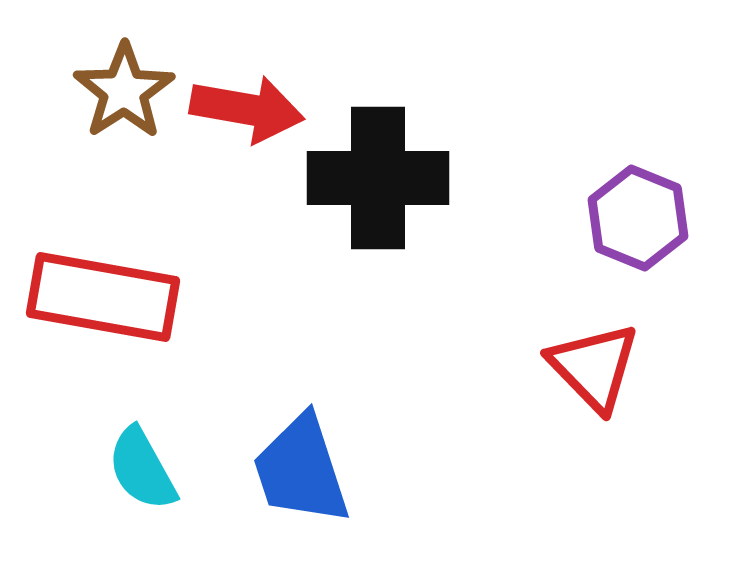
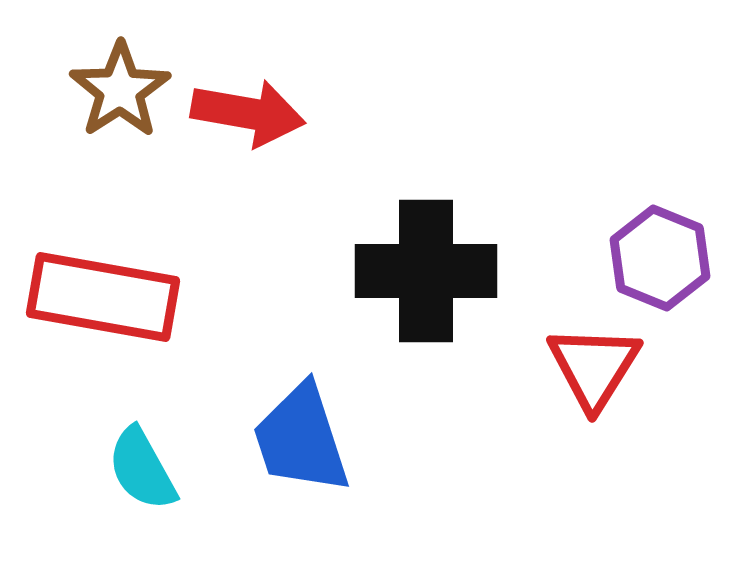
brown star: moved 4 px left, 1 px up
red arrow: moved 1 px right, 4 px down
black cross: moved 48 px right, 93 px down
purple hexagon: moved 22 px right, 40 px down
red triangle: rotated 16 degrees clockwise
blue trapezoid: moved 31 px up
